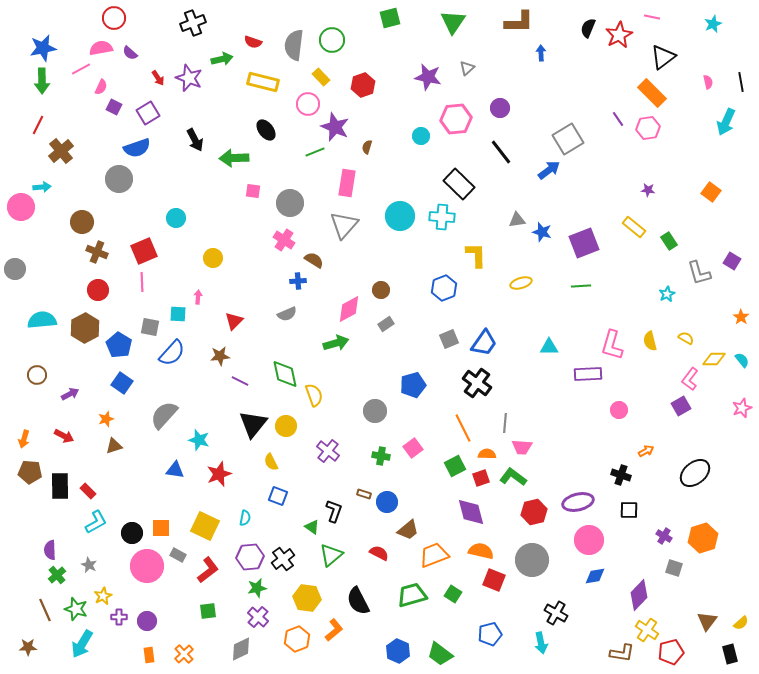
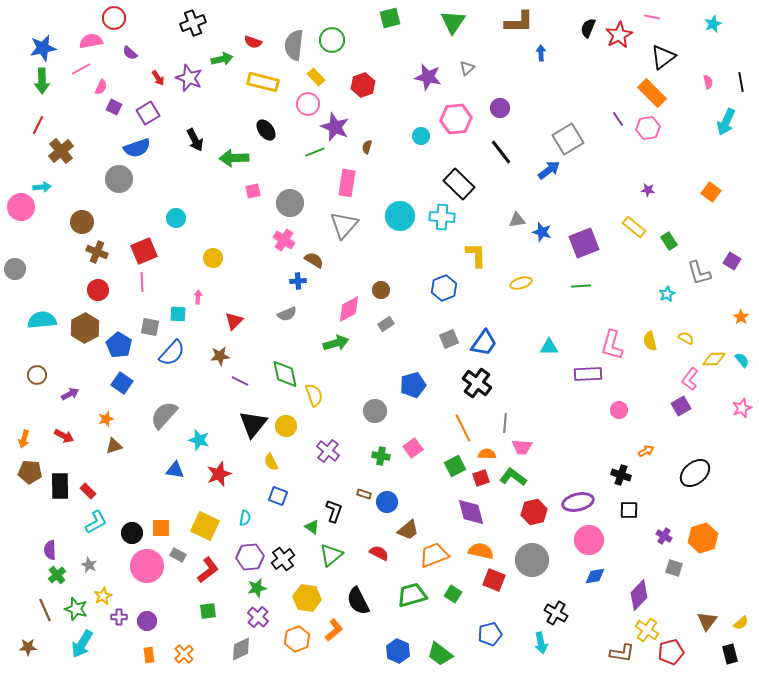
pink semicircle at (101, 48): moved 10 px left, 7 px up
yellow rectangle at (321, 77): moved 5 px left
pink square at (253, 191): rotated 21 degrees counterclockwise
